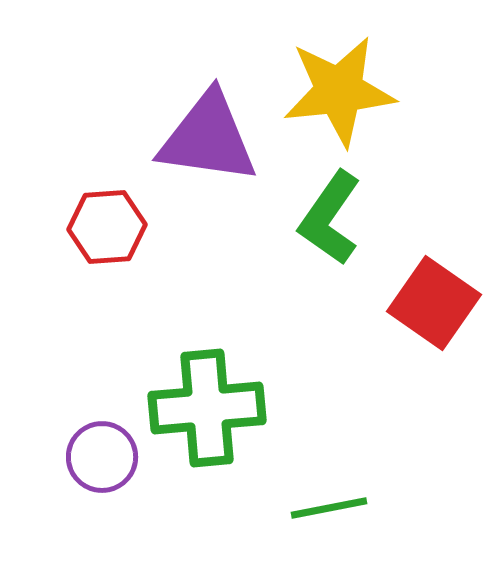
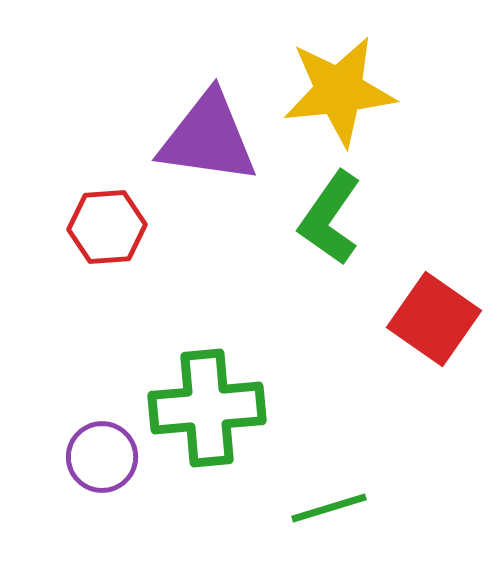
red square: moved 16 px down
green line: rotated 6 degrees counterclockwise
